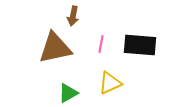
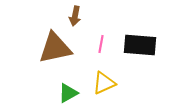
brown arrow: moved 2 px right
yellow triangle: moved 6 px left
